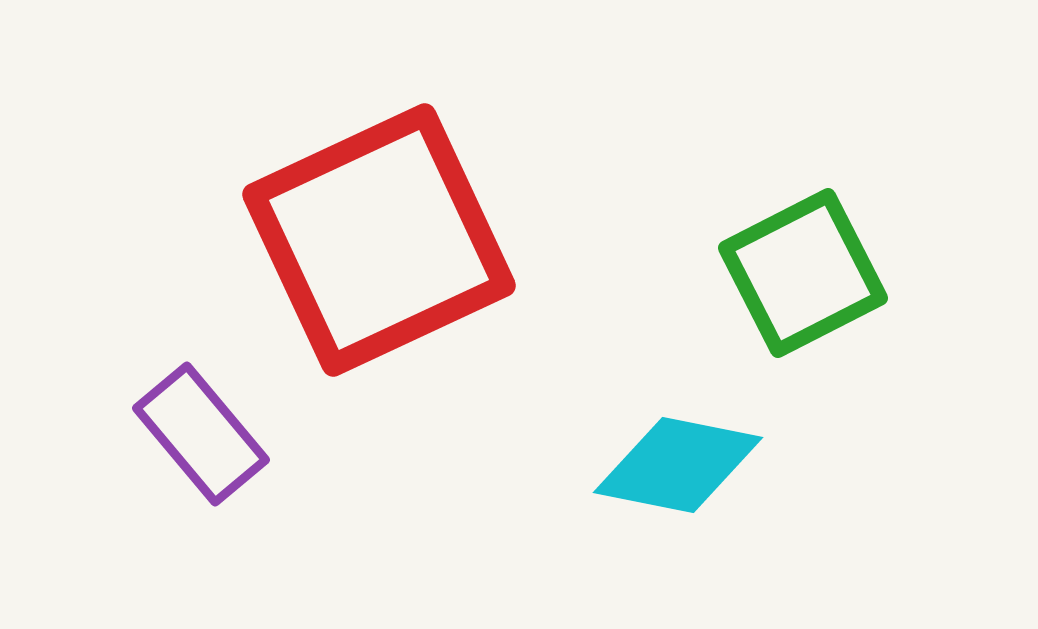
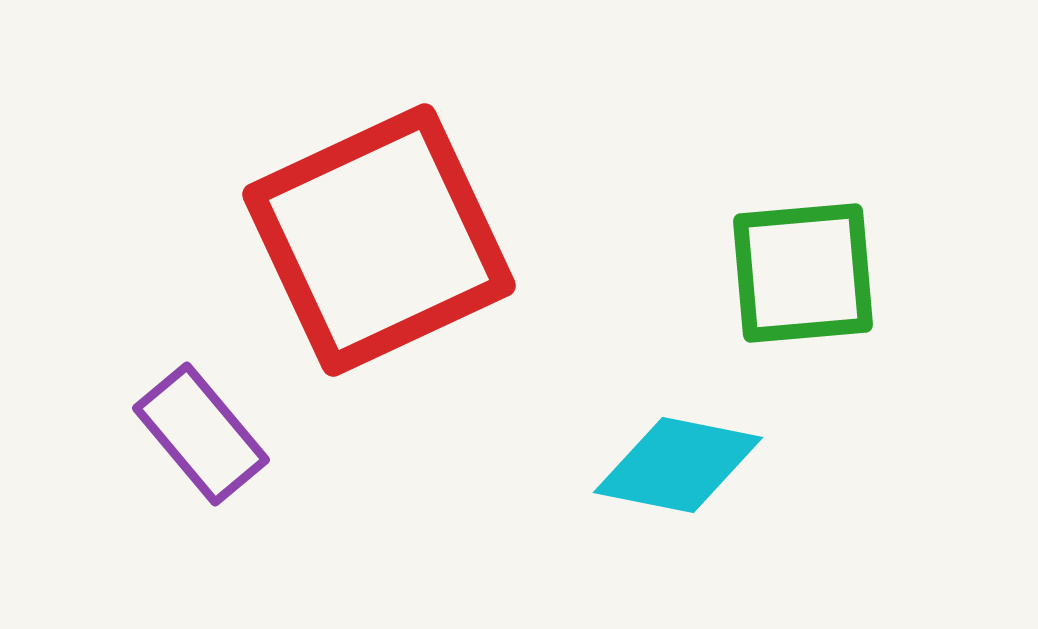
green square: rotated 22 degrees clockwise
